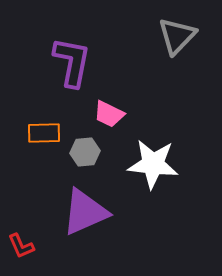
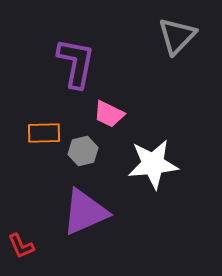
purple L-shape: moved 4 px right, 1 px down
gray hexagon: moved 2 px left, 1 px up; rotated 8 degrees counterclockwise
white star: rotated 12 degrees counterclockwise
